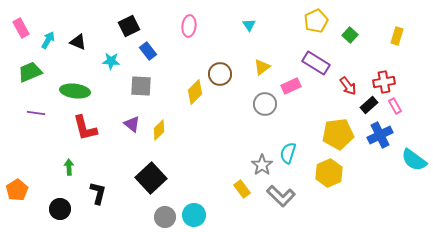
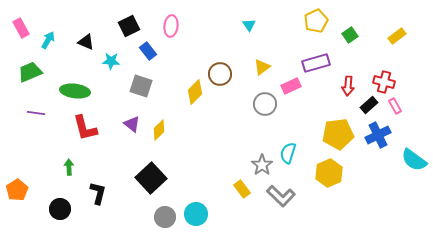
pink ellipse at (189, 26): moved 18 px left
green square at (350, 35): rotated 14 degrees clockwise
yellow rectangle at (397, 36): rotated 36 degrees clockwise
black triangle at (78, 42): moved 8 px right
purple rectangle at (316, 63): rotated 48 degrees counterclockwise
red cross at (384, 82): rotated 25 degrees clockwise
gray square at (141, 86): rotated 15 degrees clockwise
red arrow at (348, 86): rotated 42 degrees clockwise
blue cross at (380, 135): moved 2 px left
cyan circle at (194, 215): moved 2 px right, 1 px up
